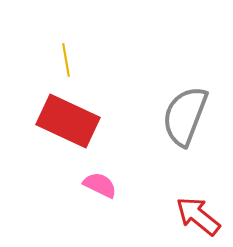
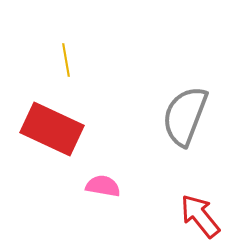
red rectangle: moved 16 px left, 8 px down
pink semicircle: moved 3 px right, 1 px down; rotated 16 degrees counterclockwise
red arrow: moved 2 px right; rotated 12 degrees clockwise
